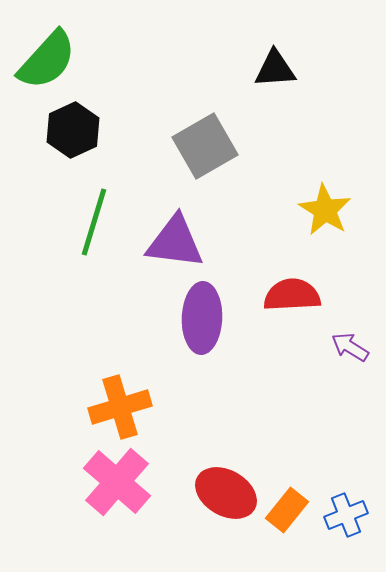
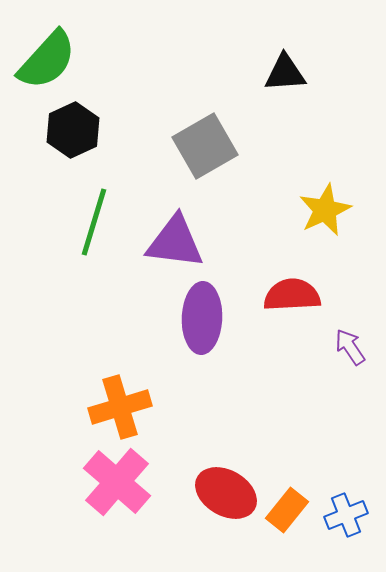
black triangle: moved 10 px right, 4 px down
yellow star: rotated 16 degrees clockwise
purple arrow: rotated 24 degrees clockwise
